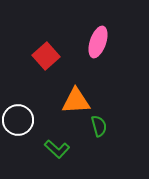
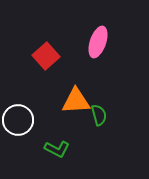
green semicircle: moved 11 px up
green L-shape: rotated 15 degrees counterclockwise
